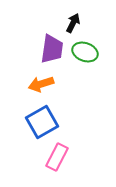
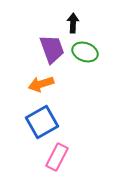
black arrow: rotated 24 degrees counterclockwise
purple trapezoid: rotated 28 degrees counterclockwise
